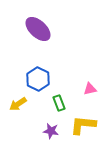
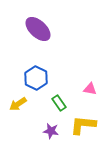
blue hexagon: moved 2 px left, 1 px up
pink triangle: rotated 24 degrees clockwise
green rectangle: rotated 14 degrees counterclockwise
